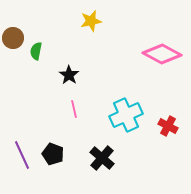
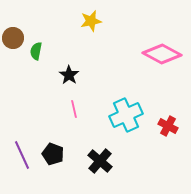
black cross: moved 2 px left, 3 px down
